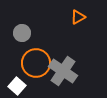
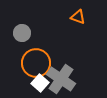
orange triangle: rotated 49 degrees clockwise
gray cross: moved 2 px left, 8 px down
white square: moved 23 px right, 3 px up
